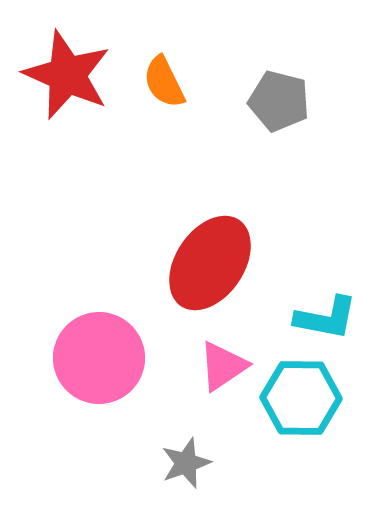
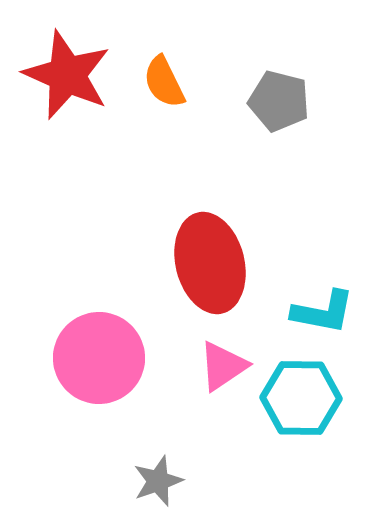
red ellipse: rotated 48 degrees counterclockwise
cyan L-shape: moved 3 px left, 6 px up
gray star: moved 28 px left, 18 px down
